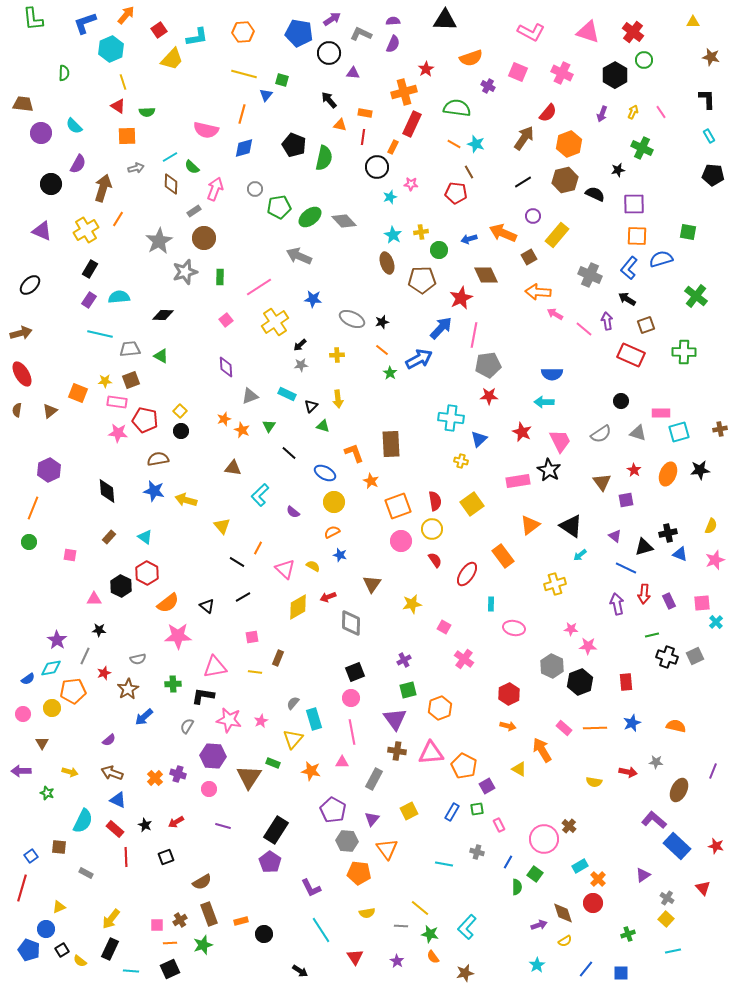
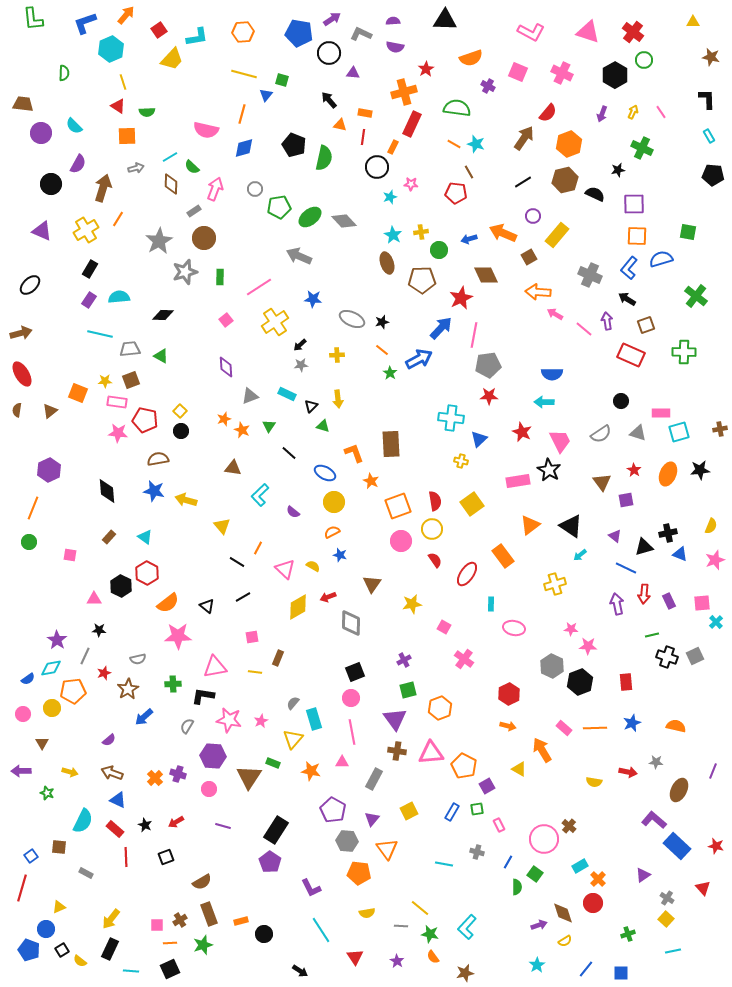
purple semicircle at (393, 44): moved 2 px right, 3 px down; rotated 78 degrees clockwise
